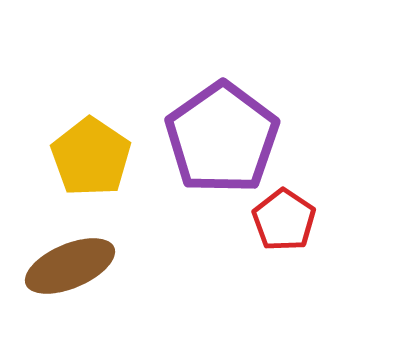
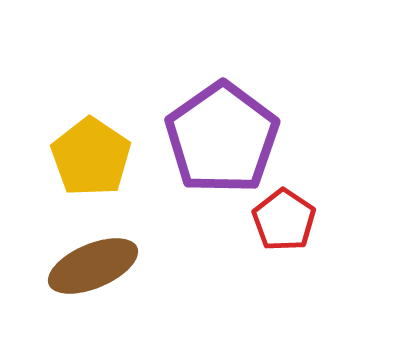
brown ellipse: moved 23 px right
